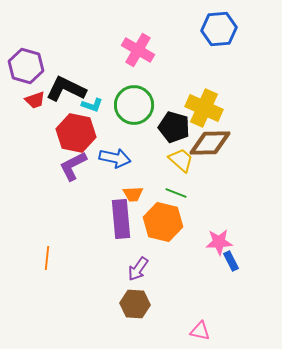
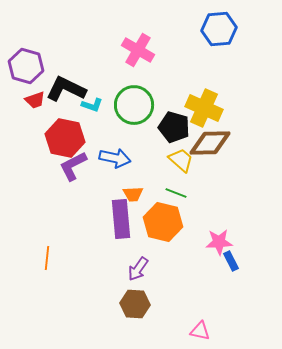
red hexagon: moved 11 px left, 5 px down
